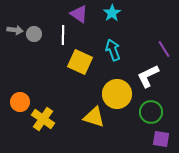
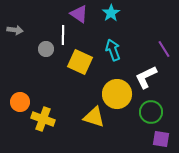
cyan star: moved 1 px left
gray circle: moved 12 px right, 15 px down
white L-shape: moved 2 px left, 1 px down
yellow cross: rotated 15 degrees counterclockwise
